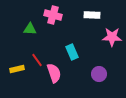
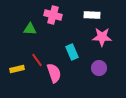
pink star: moved 10 px left
purple circle: moved 6 px up
